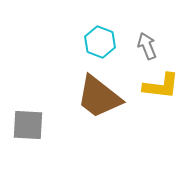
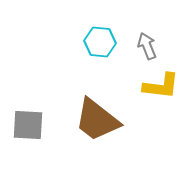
cyan hexagon: rotated 16 degrees counterclockwise
brown trapezoid: moved 2 px left, 23 px down
